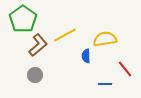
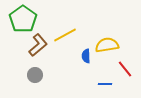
yellow semicircle: moved 2 px right, 6 px down
